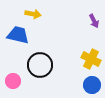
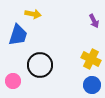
blue trapezoid: rotated 95 degrees clockwise
